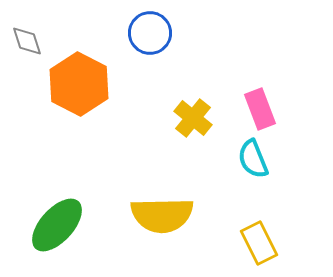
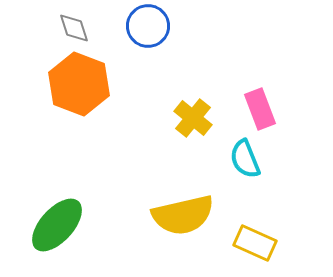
blue circle: moved 2 px left, 7 px up
gray diamond: moved 47 px right, 13 px up
orange hexagon: rotated 6 degrees counterclockwise
cyan semicircle: moved 8 px left
yellow semicircle: moved 21 px right; rotated 12 degrees counterclockwise
yellow rectangle: moved 4 px left; rotated 39 degrees counterclockwise
